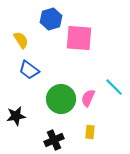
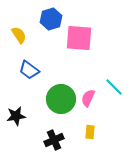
yellow semicircle: moved 2 px left, 5 px up
